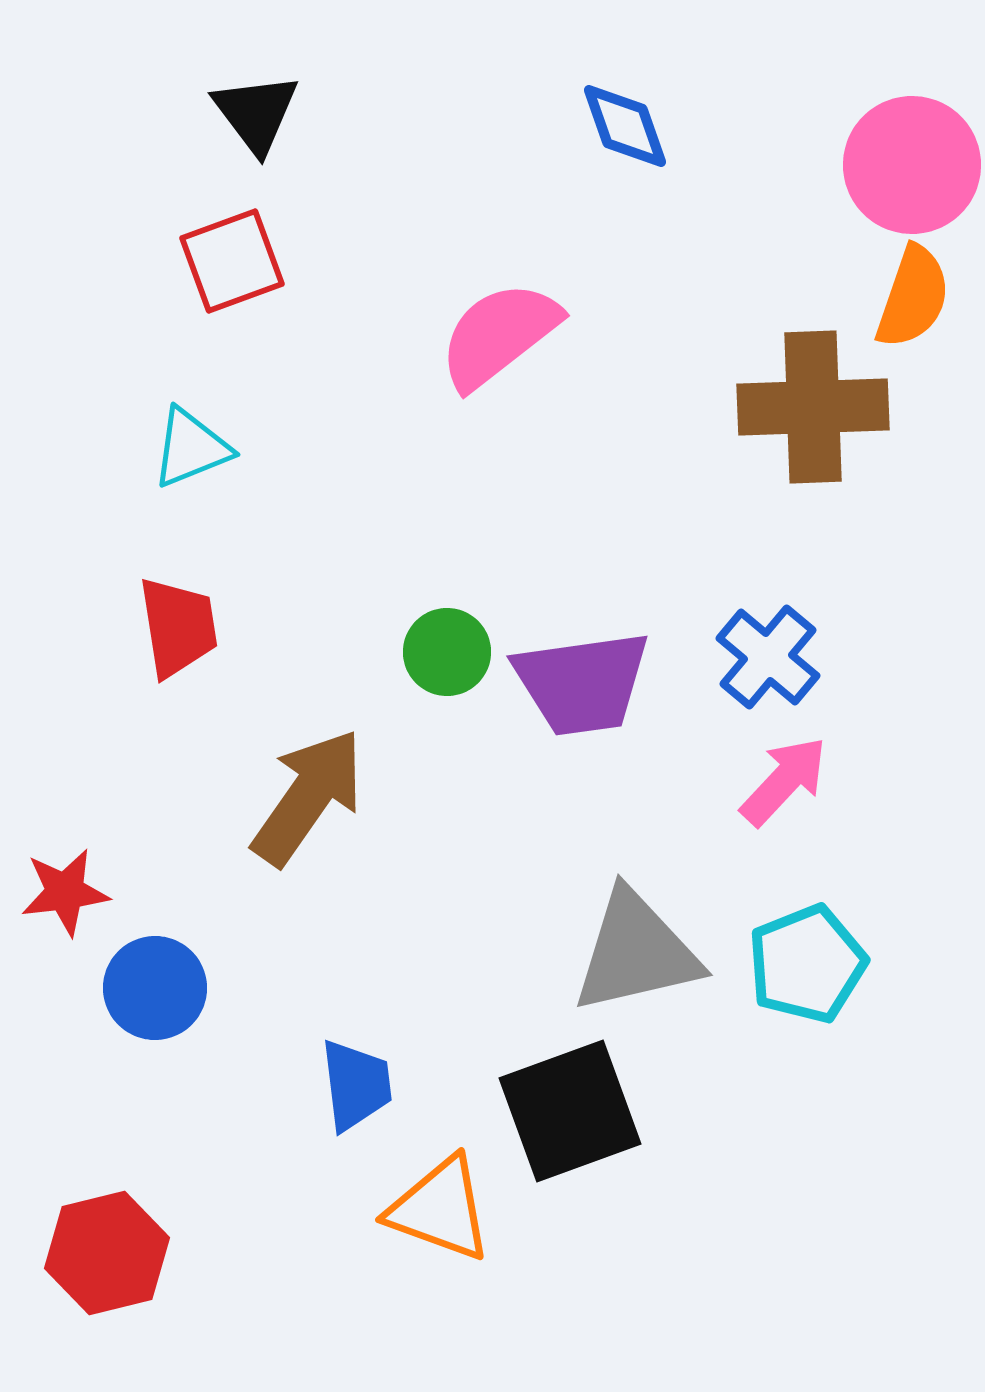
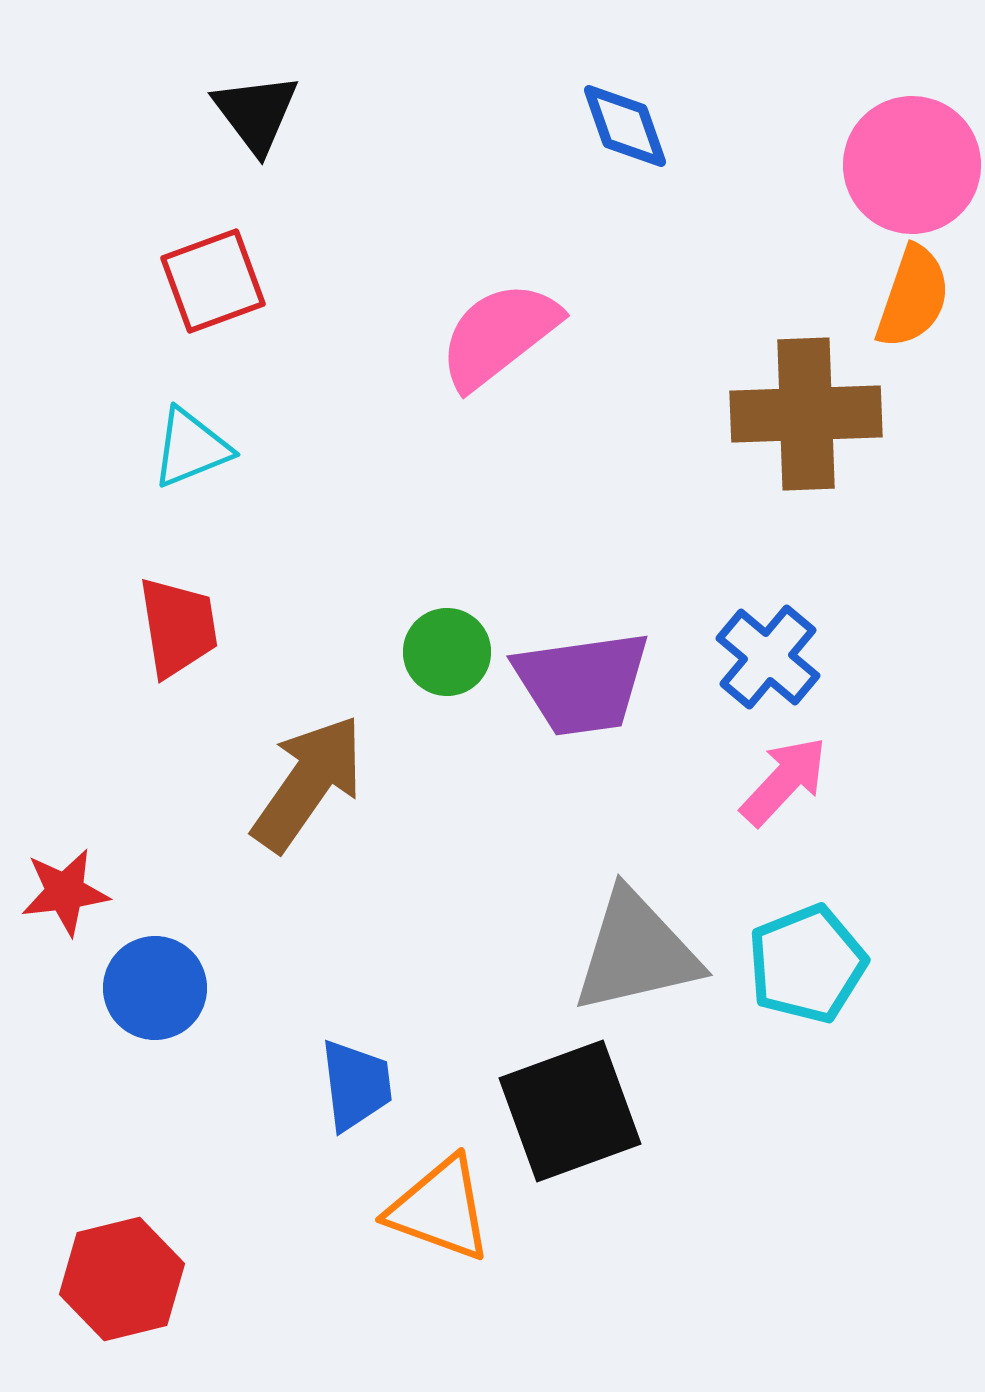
red square: moved 19 px left, 20 px down
brown cross: moved 7 px left, 7 px down
brown arrow: moved 14 px up
red hexagon: moved 15 px right, 26 px down
